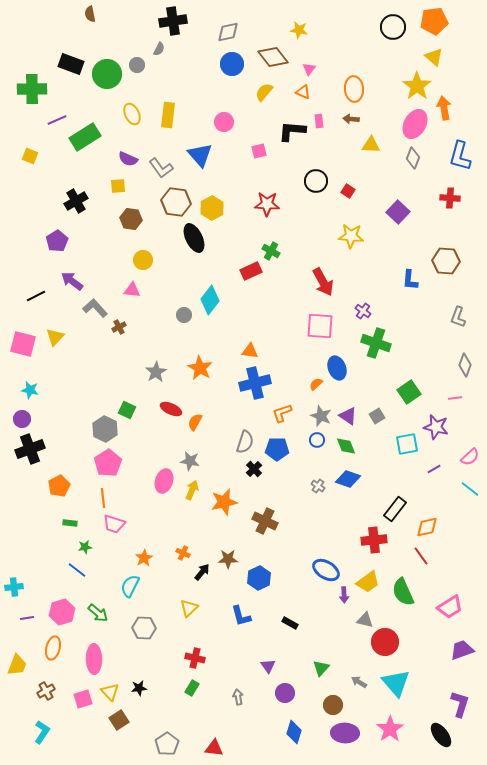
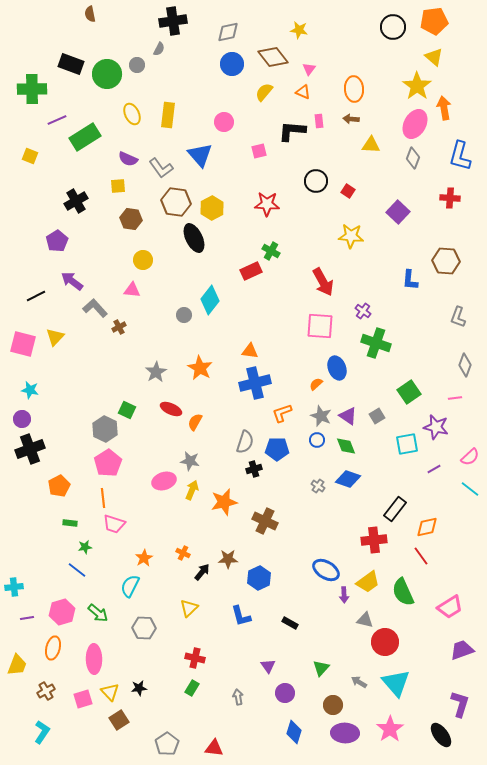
black cross at (254, 469): rotated 28 degrees clockwise
pink ellipse at (164, 481): rotated 55 degrees clockwise
